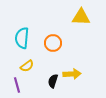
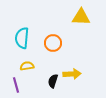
yellow semicircle: rotated 152 degrees counterclockwise
purple line: moved 1 px left
